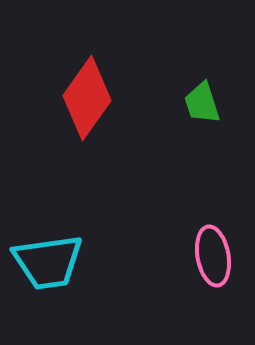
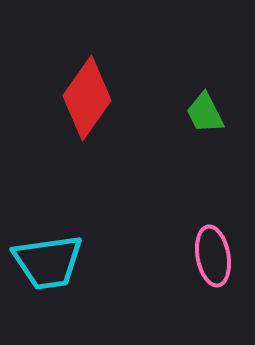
green trapezoid: moved 3 px right, 10 px down; rotated 9 degrees counterclockwise
